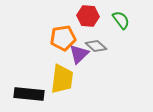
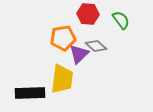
red hexagon: moved 2 px up
black rectangle: moved 1 px right, 1 px up; rotated 8 degrees counterclockwise
